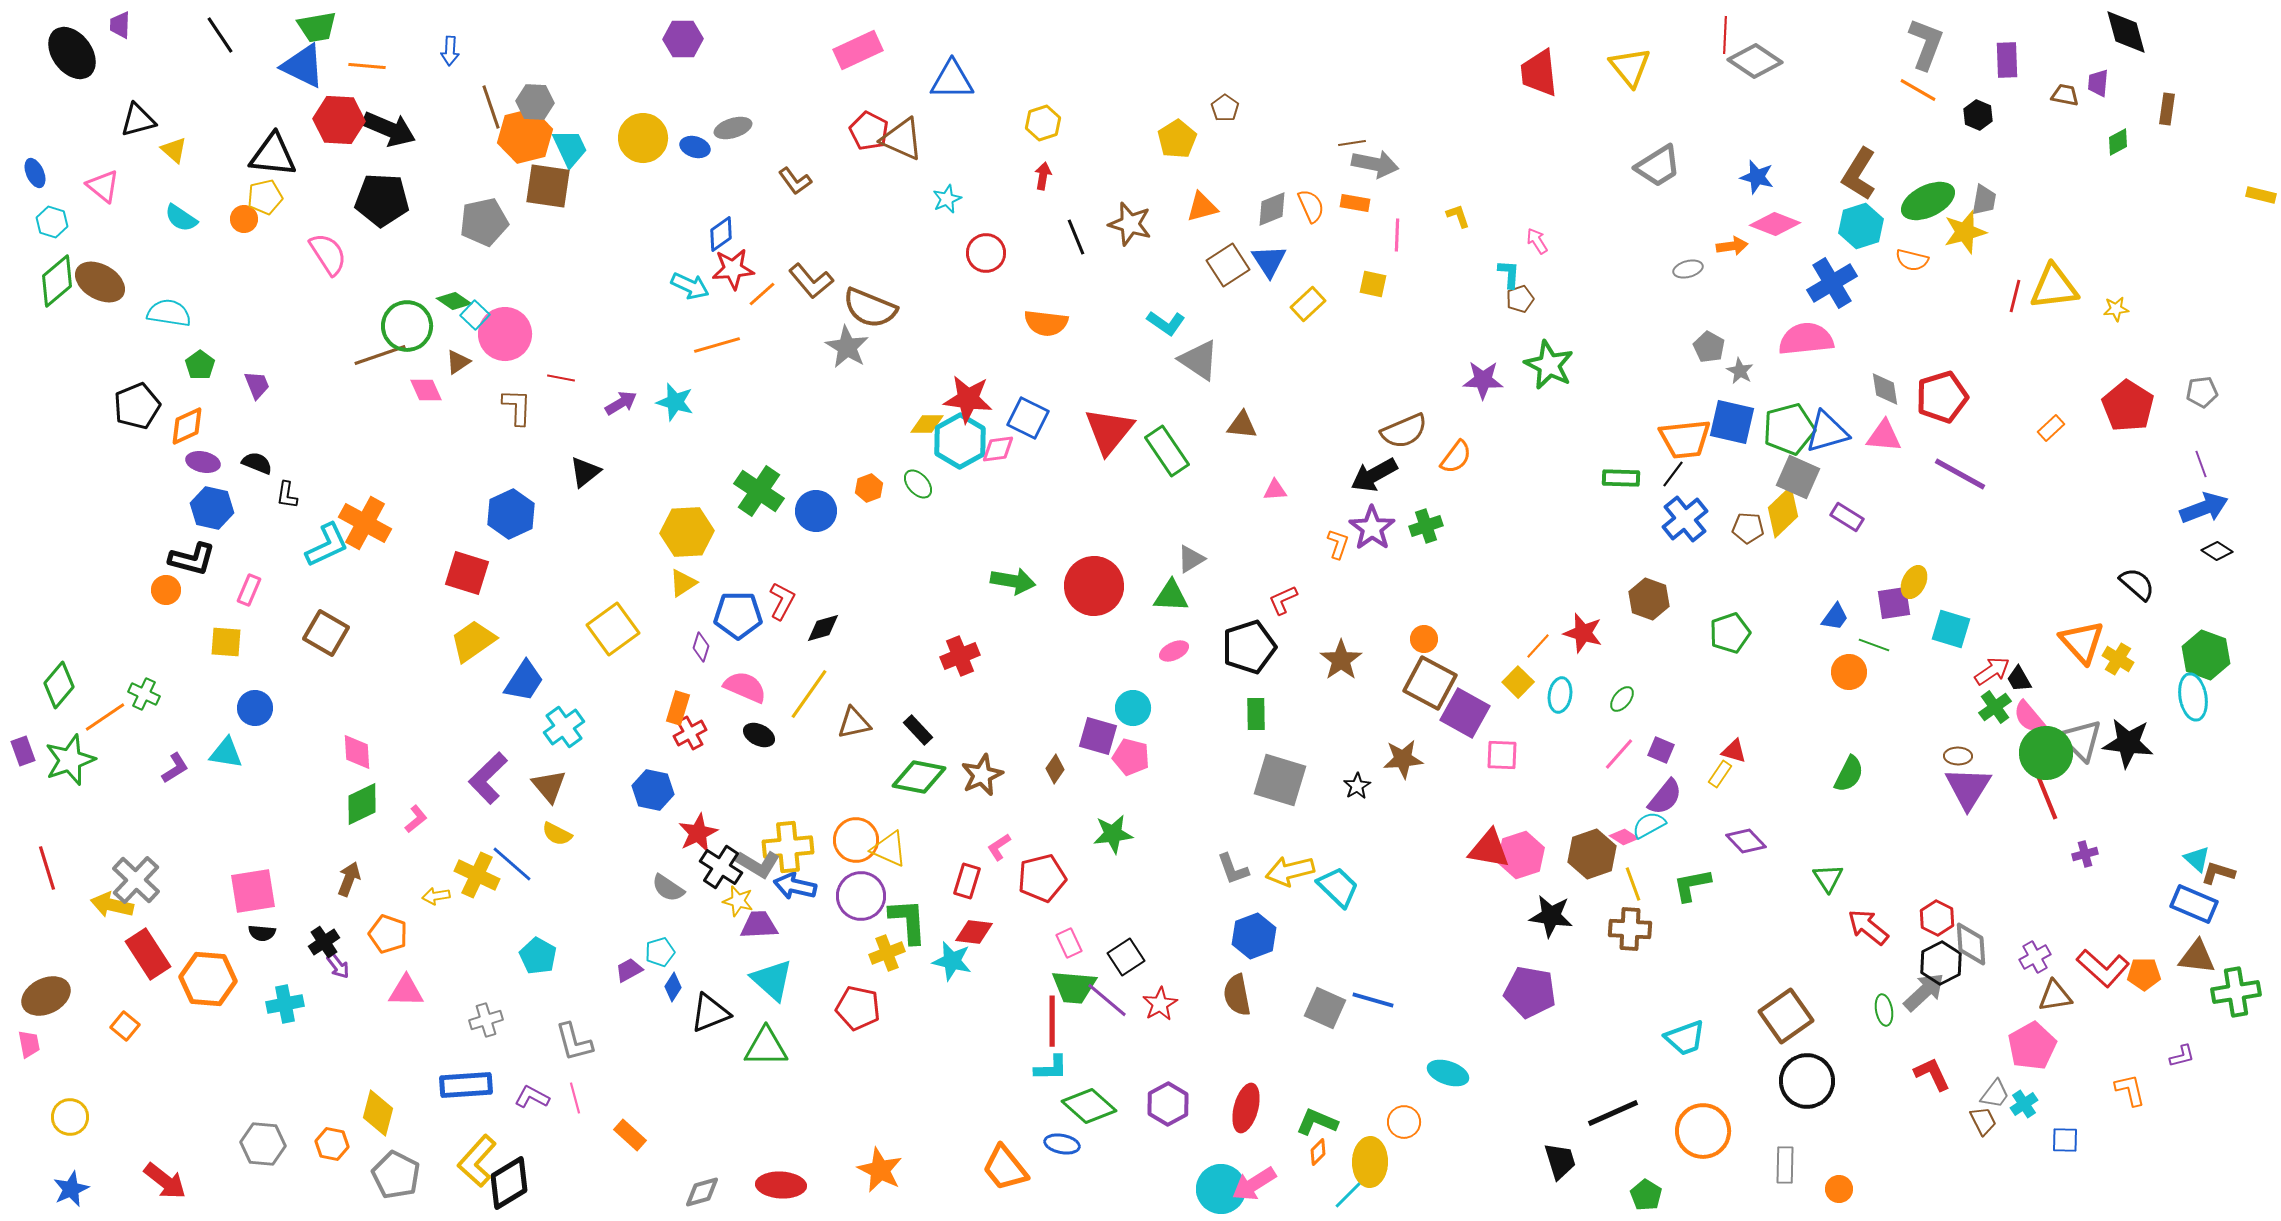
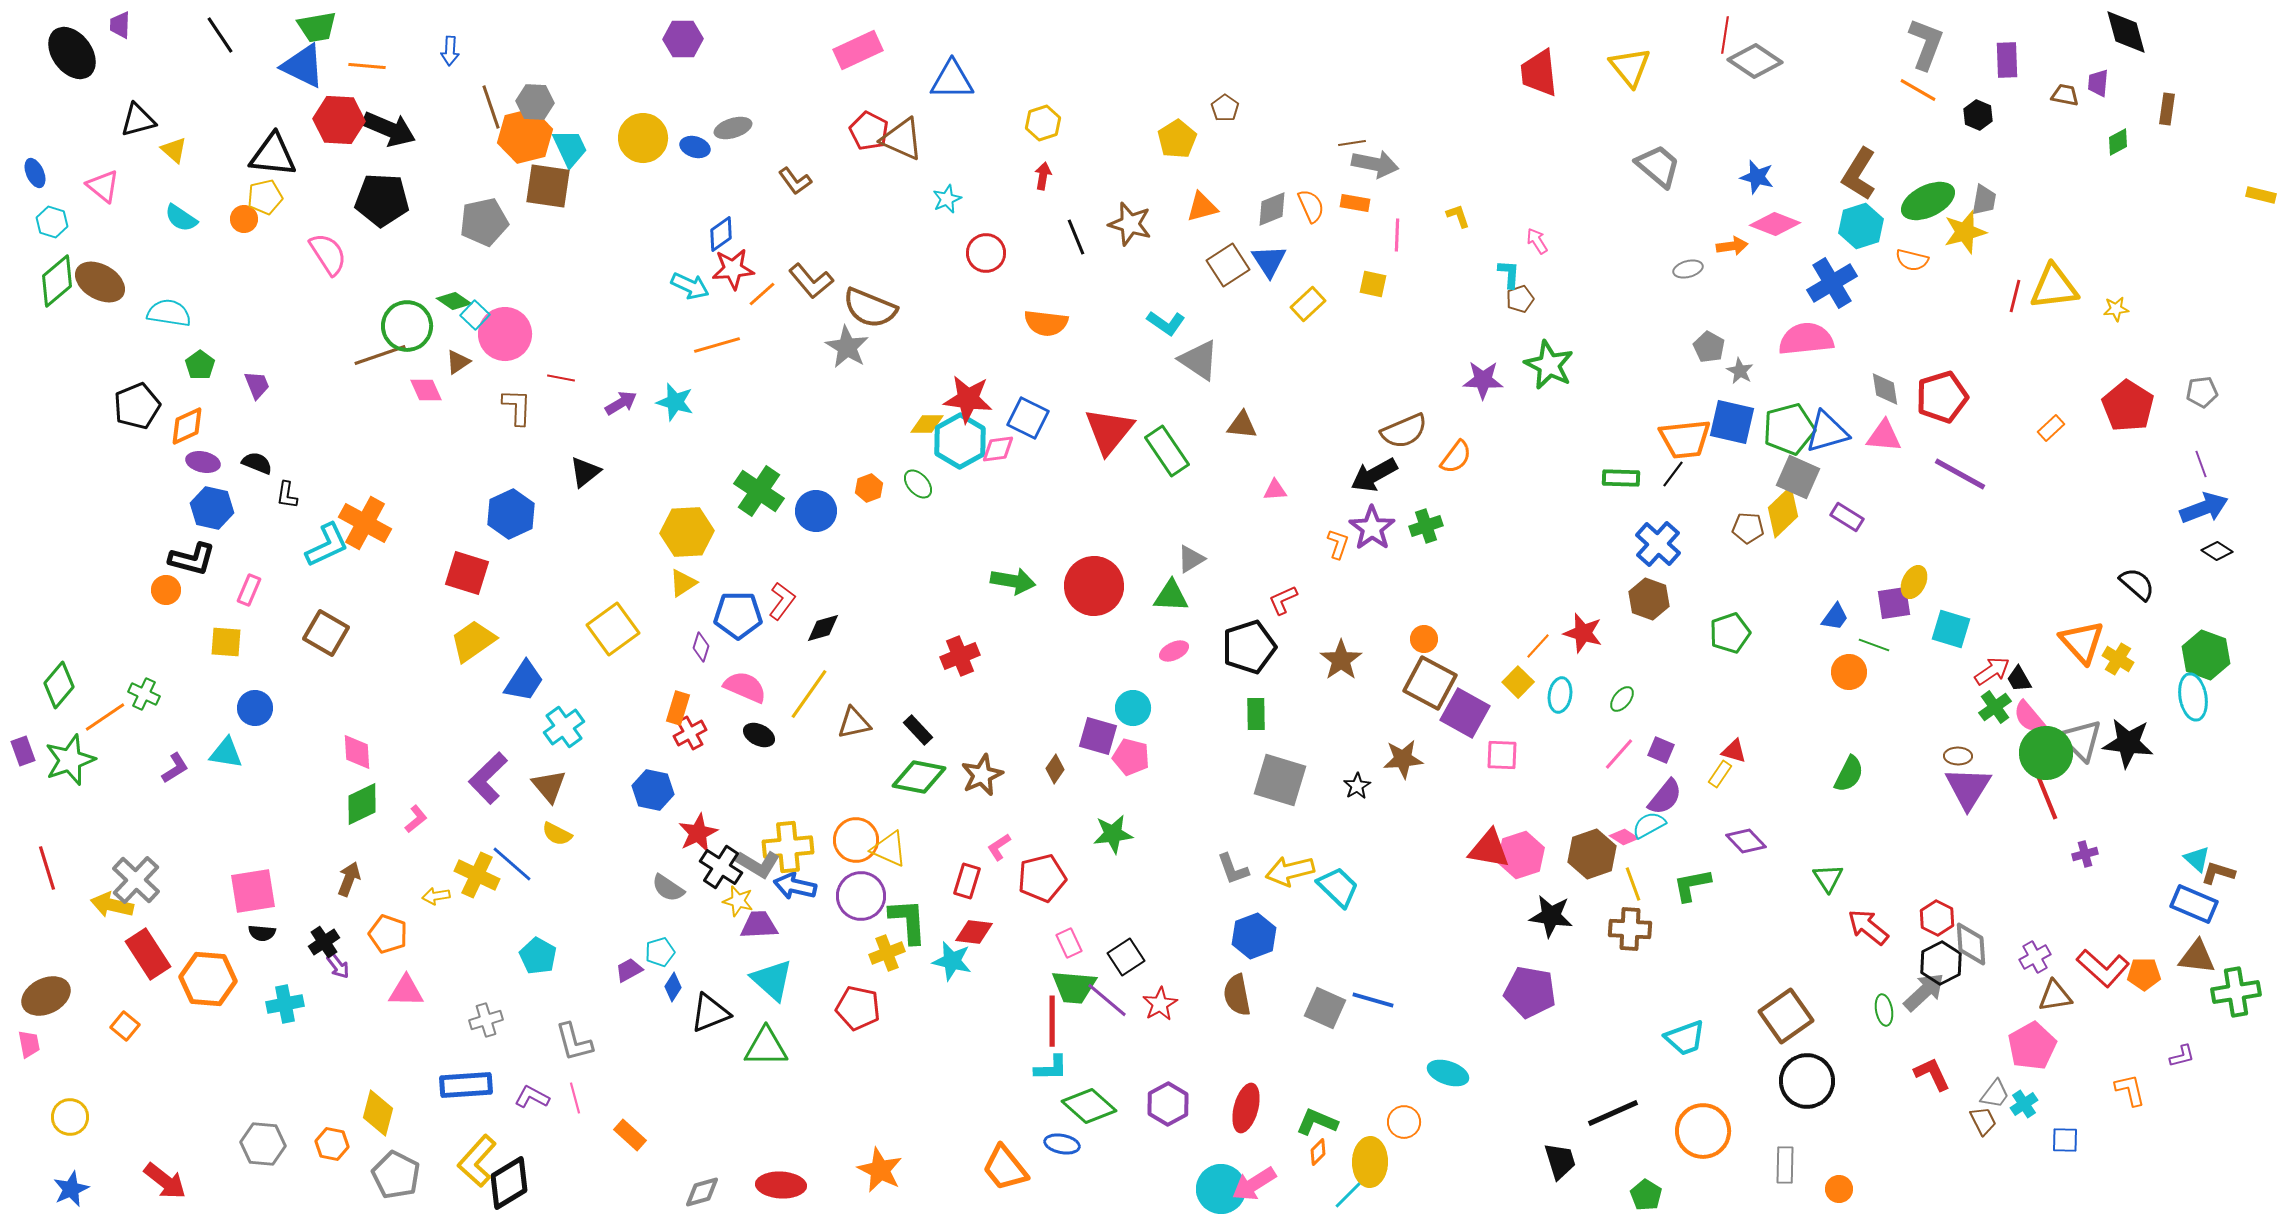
red line at (1725, 35): rotated 6 degrees clockwise
gray trapezoid at (1658, 166): rotated 108 degrees counterclockwise
blue cross at (1685, 519): moved 27 px left, 25 px down; rotated 9 degrees counterclockwise
red L-shape at (782, 601): rotated 9 degrees clockwise
